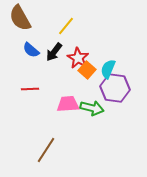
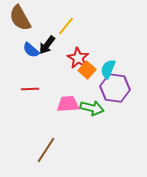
black arrow: moved 7 px left, 7 px up
